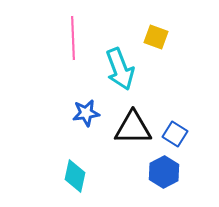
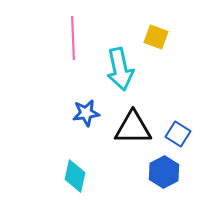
cyan arrow: rotated 9 degrees clockwise
blue square: moved 3 px right
